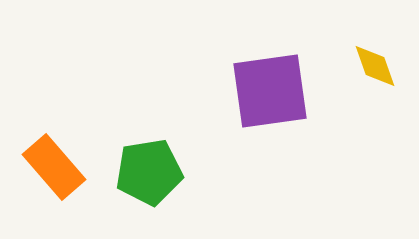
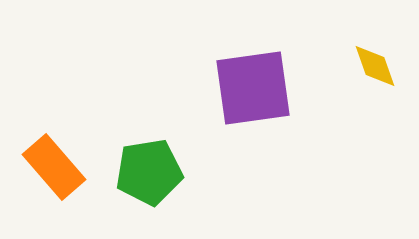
purple square: moved 17 px left, 3 px up
